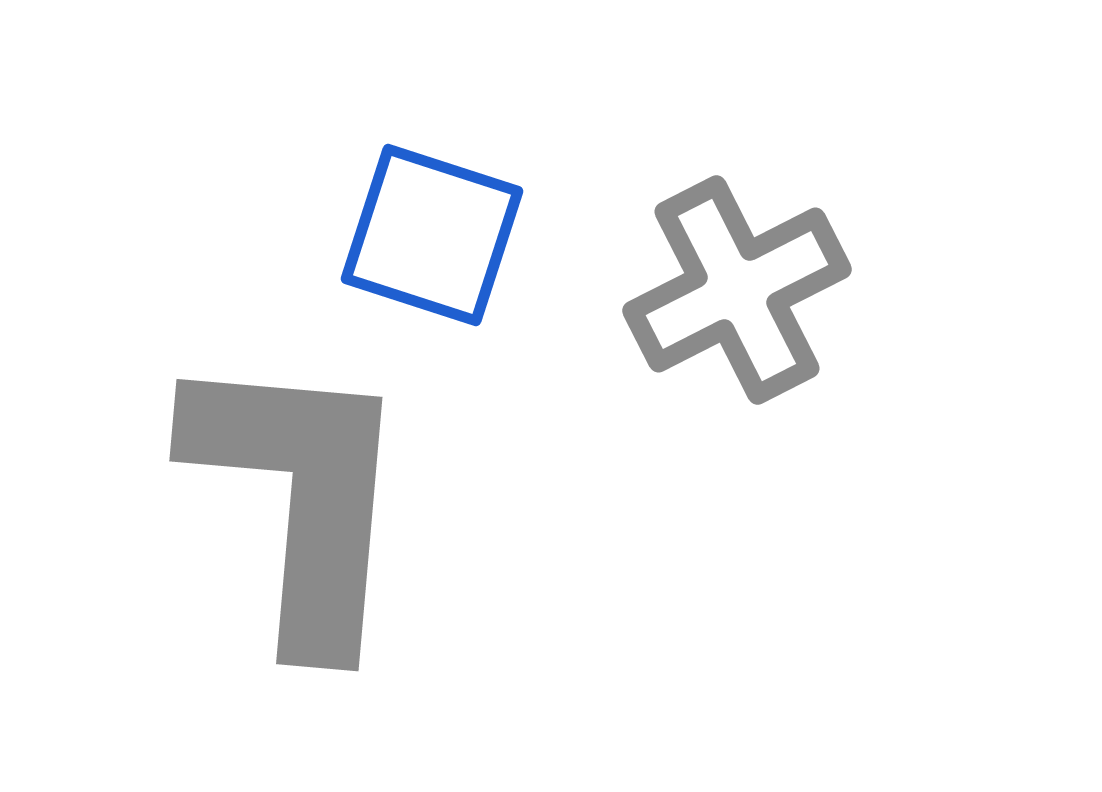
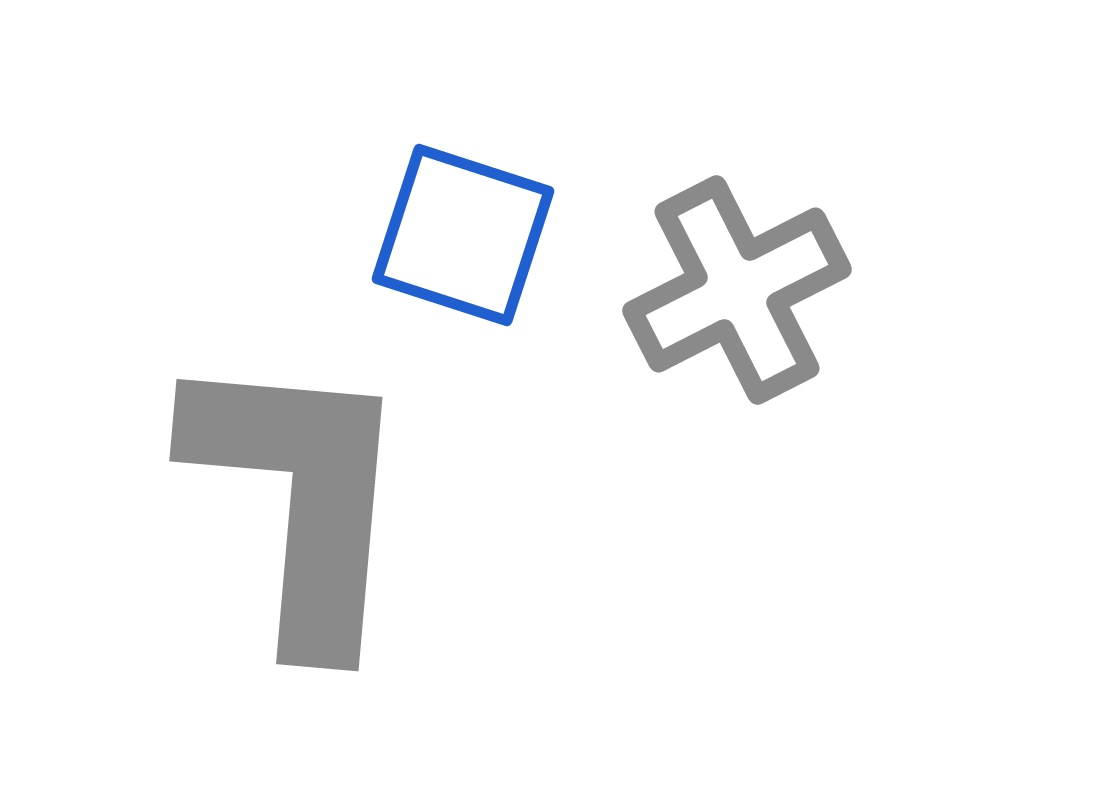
blue square: moved 31 px right
